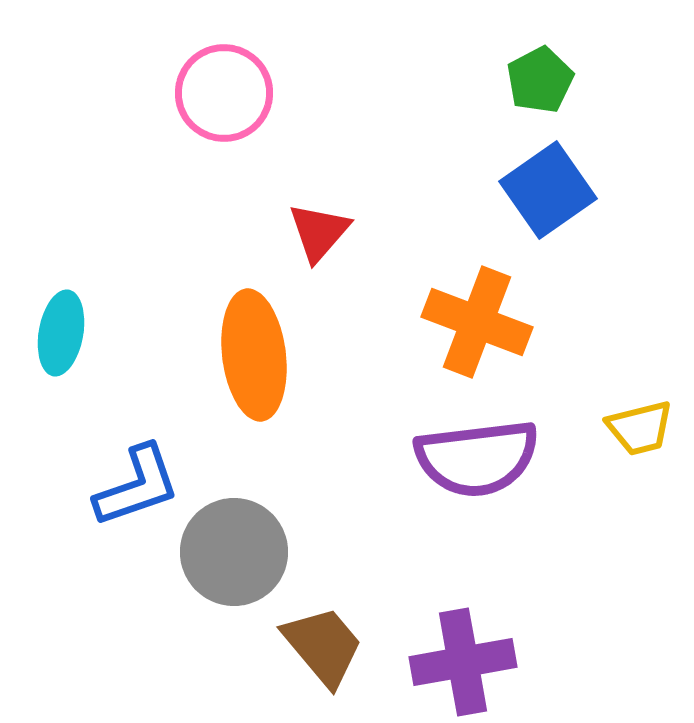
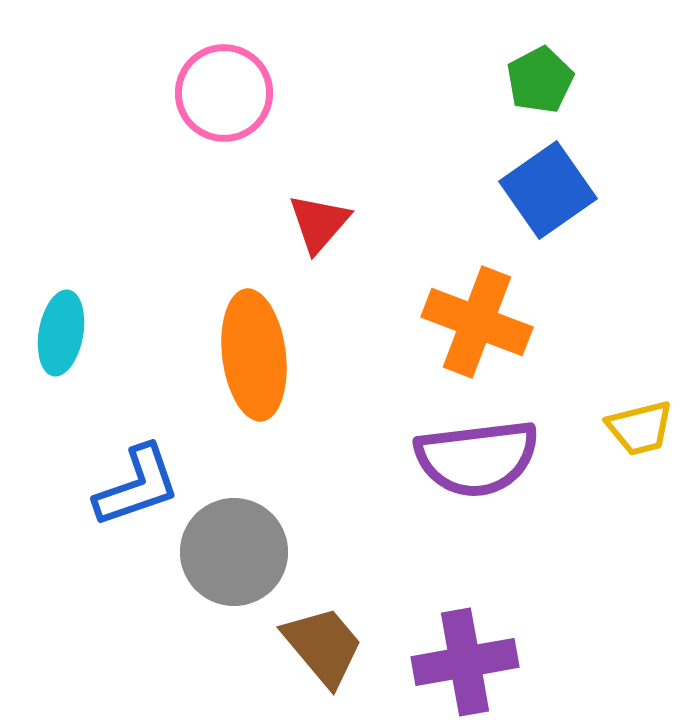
red triangle: moved 9 px up
purple cross: moved 2 px right
